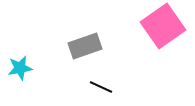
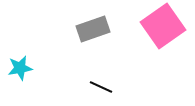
gray rectangle: moved 8 px right, 17 px up
